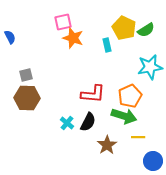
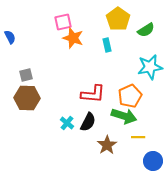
yellow pentagon: moved 6 px left, 9 px up; rotated 10 degrees clockwise
